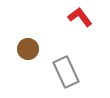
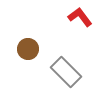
gray rectangle: rotated 20 degrees counterclockwise
